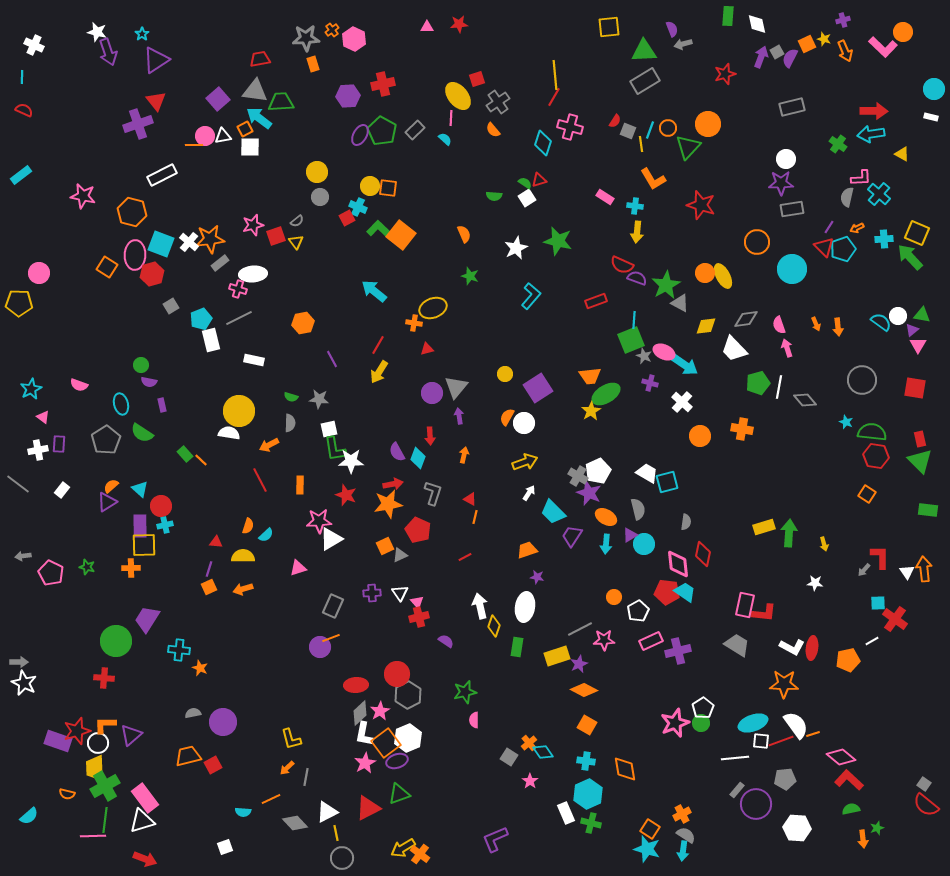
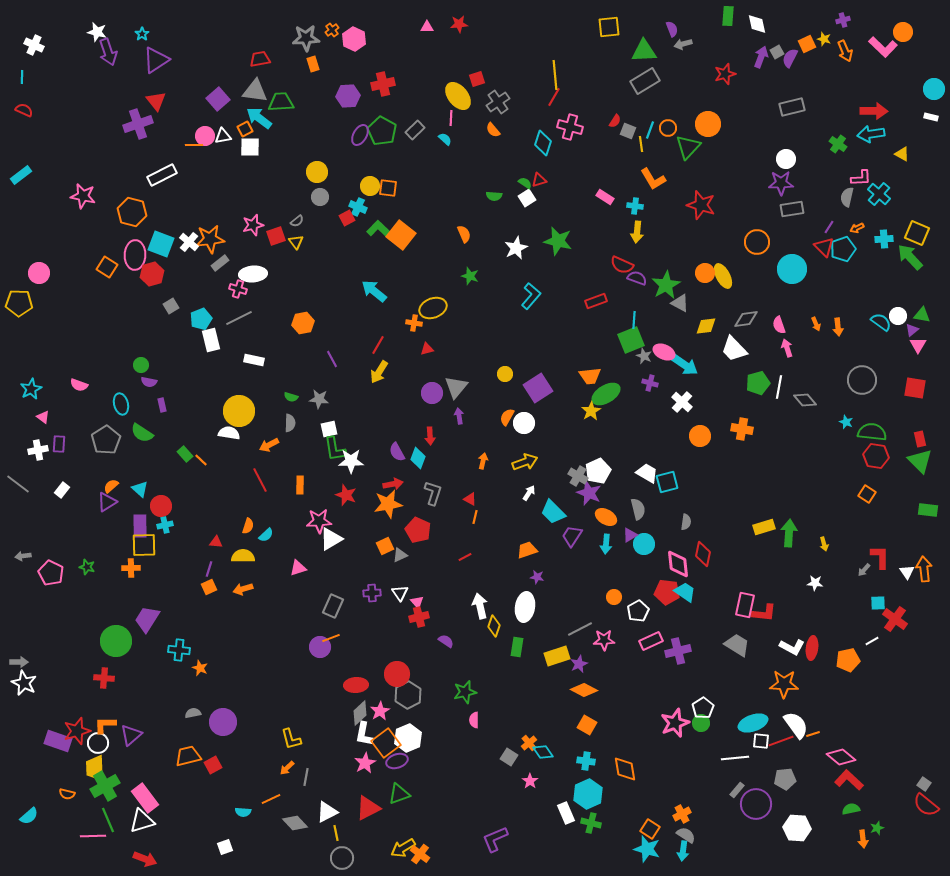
orange arrow at (464, 455): moved 19 px right, 6 px down
green line at (105, 820): moved 3 px right; rotated 30 degrees counterclockwise
